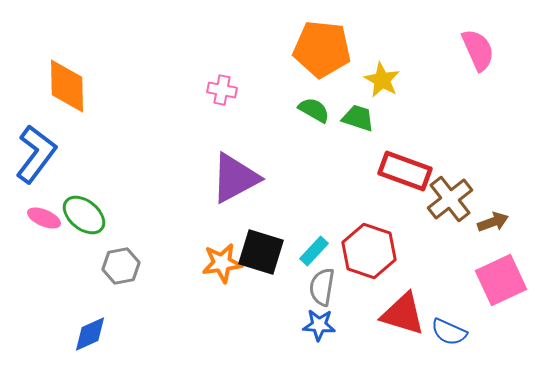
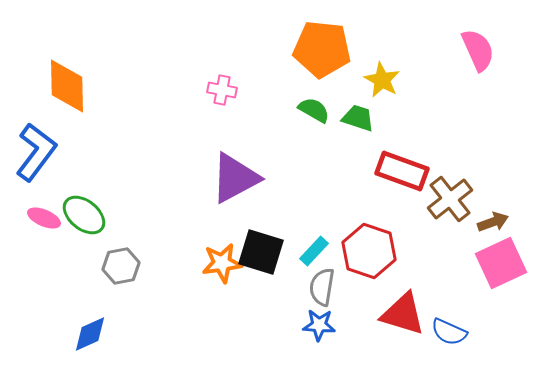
blue L-shape: moved 2 px up
red rectangle: moved 3 px left
pink square: moved 17 px up
